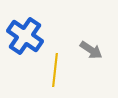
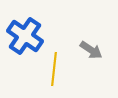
yellow line: moved 1 px left, 1 px up
